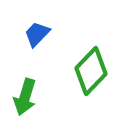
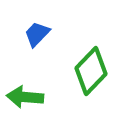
green arrow: rotated 78 degrees clockwise
